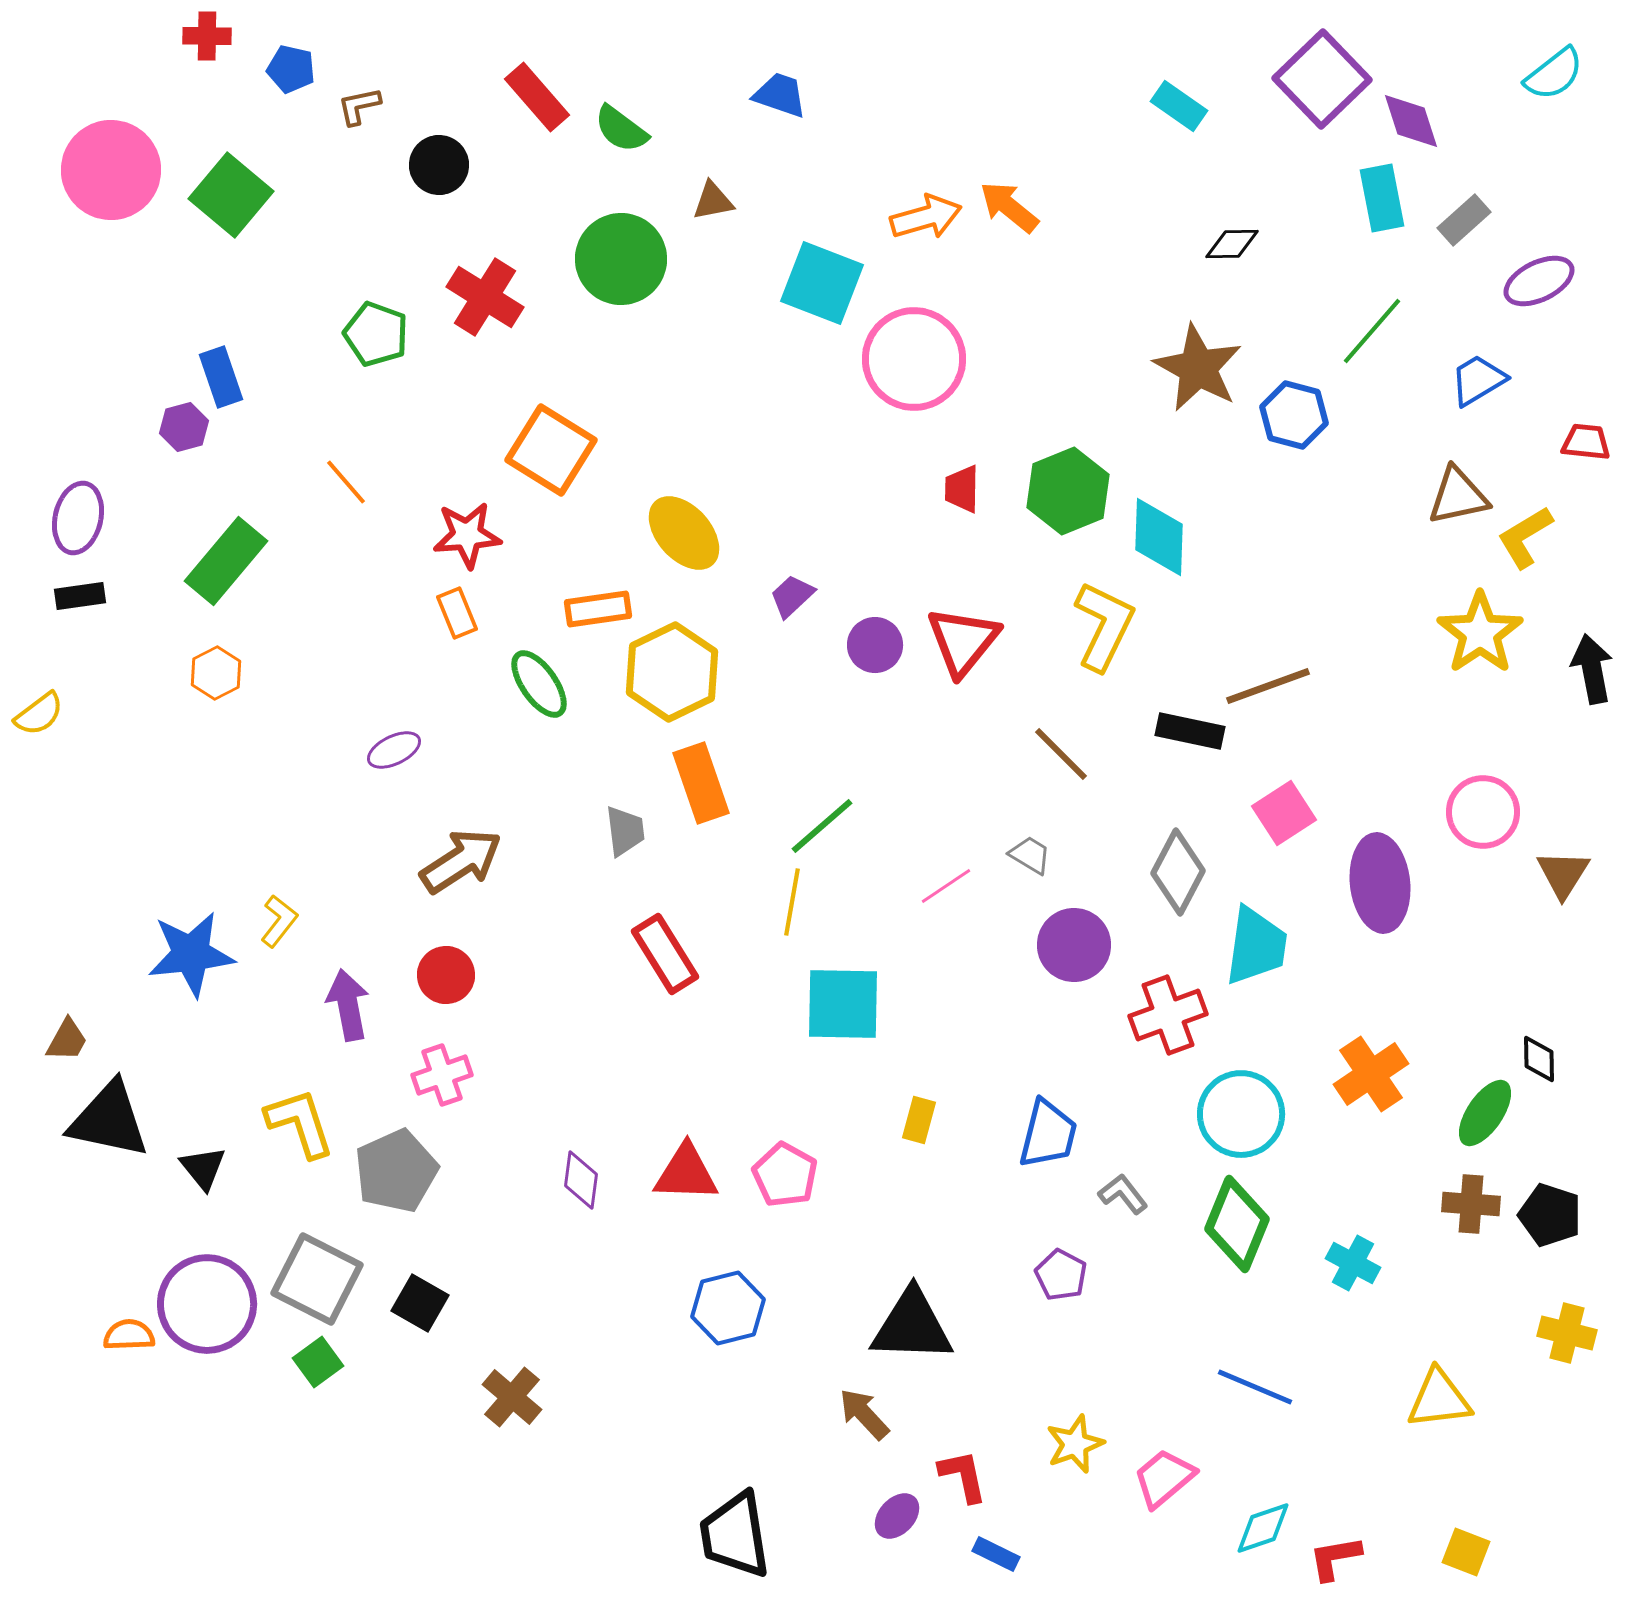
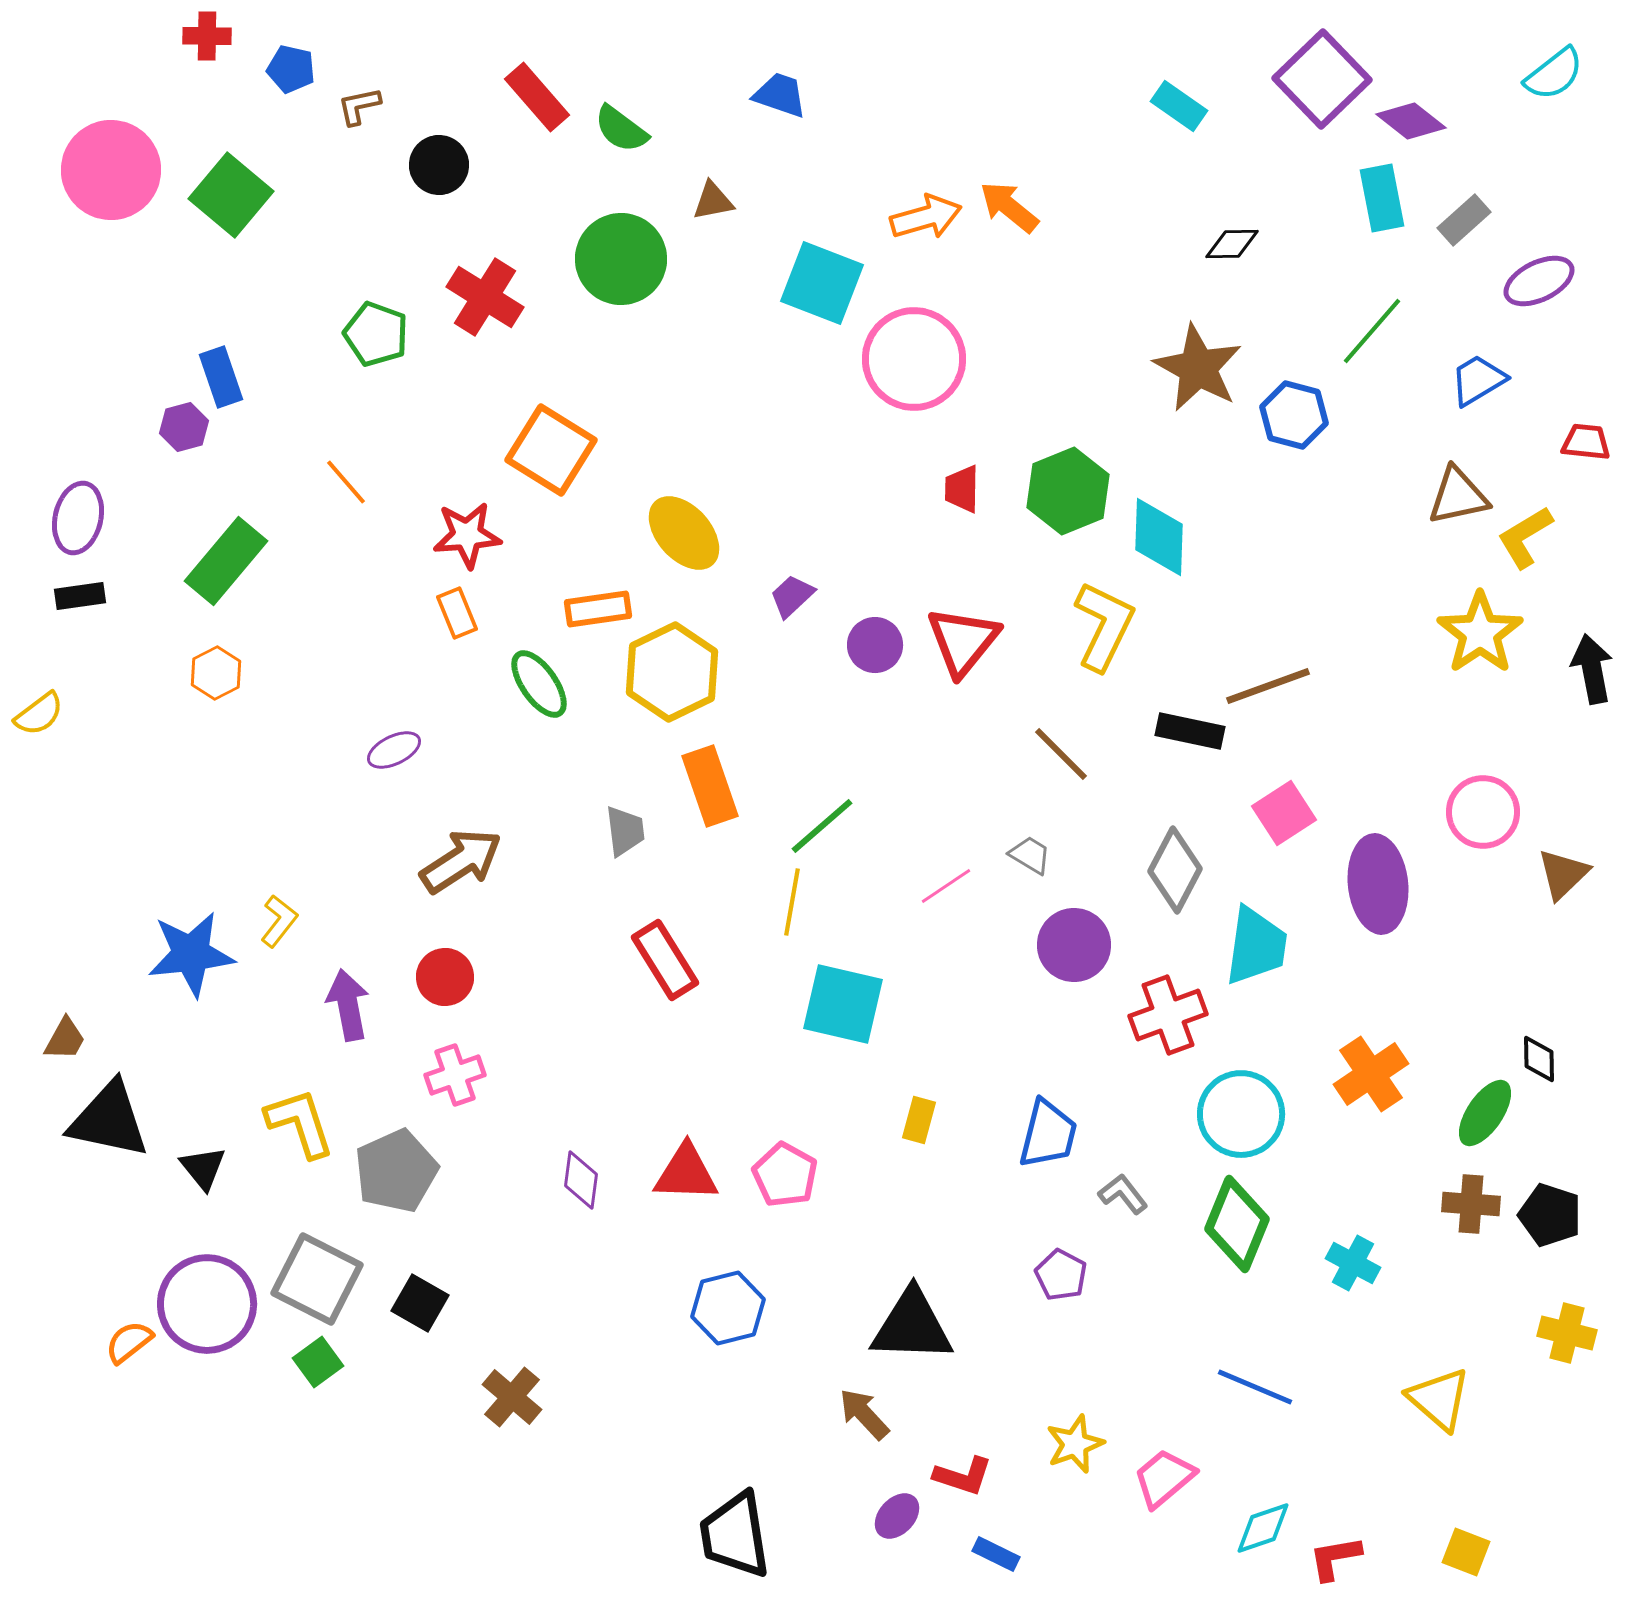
purple diamond at (1411, 121): rotated 34 degrees counterclockwise
orange rectangle at (701, 783): moved 9 px right, 3 px down
gray diamond at (1178, 872): moved 3 px left, 2 px up
brown triangle at (1563, 874): rotated 14 degrees clockwise
purple ellipse at (1380, 883): moved 2 px left, 1 px down
red rectangle at (665, 954): moved 6 px down
red circle at (446, 975): moved 1 px left, 2 px down
cyan square at (843, 1004): rotated 12 degrees clockwise
brown trapezoid at (67, 1040): moved 2 px left, 1 px up
pink cross at (442, 1075): moved 13 px right
orange semicircle at (129, 1335): moved 7 px down; rotated 36 degrees counterclockwise
yellow triangle at (1439, 1399): rotated 48 degrees clockwise
red L-shape at (963, 1476): rotated 120 degrees clockwise
